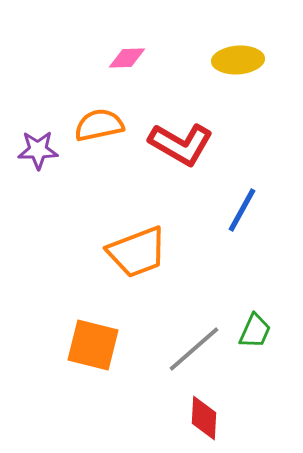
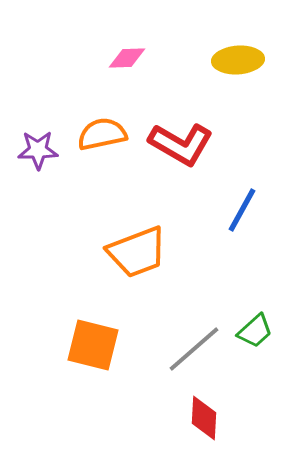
orange semicircle: moved 3 px right, 9 px down
green trapezoid: rotated 24 degrees clockwise
